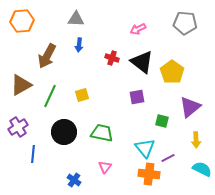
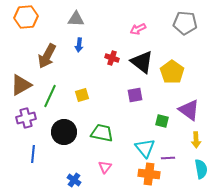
orange hexagon: moved 4 px right, 4 px up
purple square: moved 2 px left, 2 px up
purple triangle: moved 1 px left, 3 px down; rotated 45 degrees counterclockwise
purple cross: moved 8 px right, 9 px up; rotated 18 degrees clockwise
purple line: rotated 24 degrees clockwise
cyan semicircle: moved 1 px left; rotated 54 degrees clockwise
